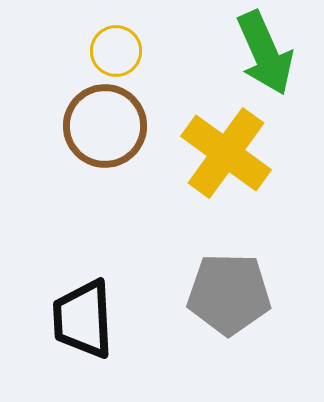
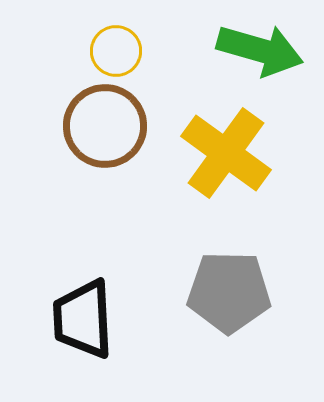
green arrow: moved 5 px left, 3 px up; rotated 50 degrees counterclockwise
gray pentagon: moved 2 px up
